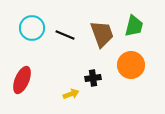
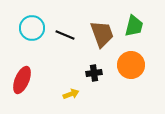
black cross: moved 1 px right, 5 px up
